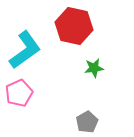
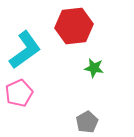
red hexagon: rotated 18 degrees counterclockwise
green star: rotated 18 degrees clockwise
